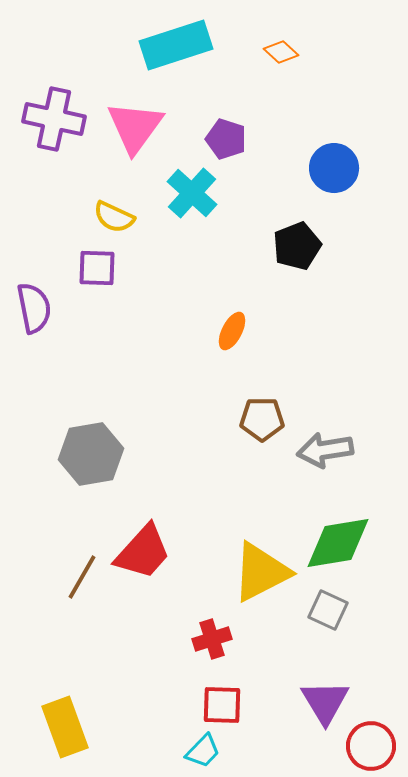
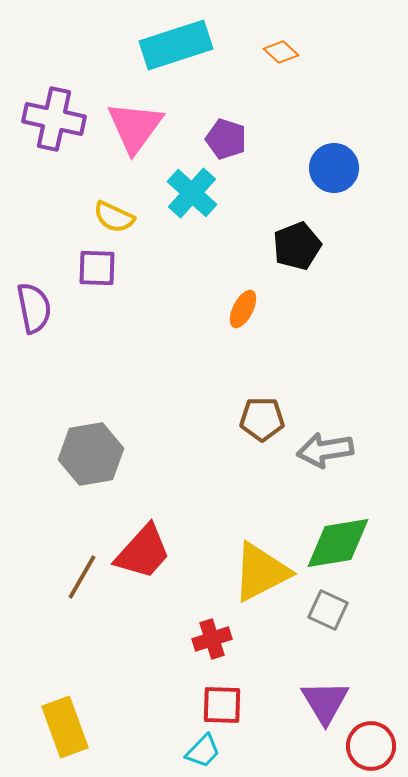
orange ellipse: moved 11 px right, 22 px up
